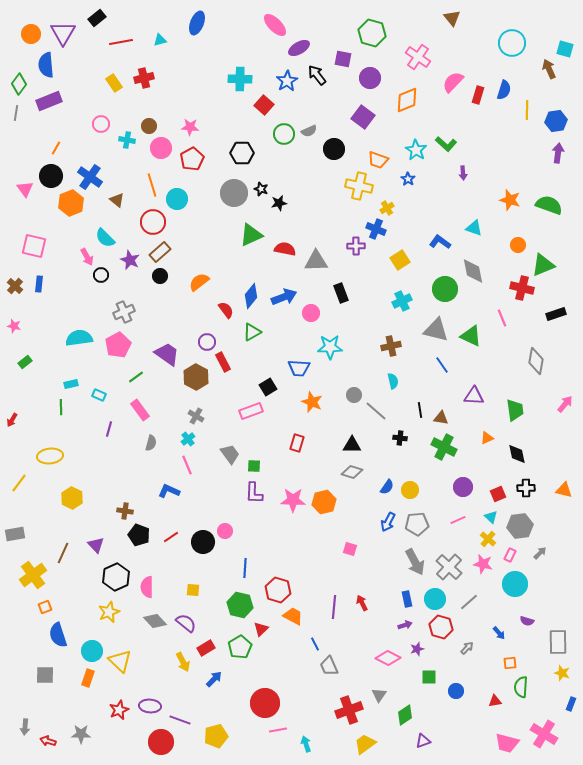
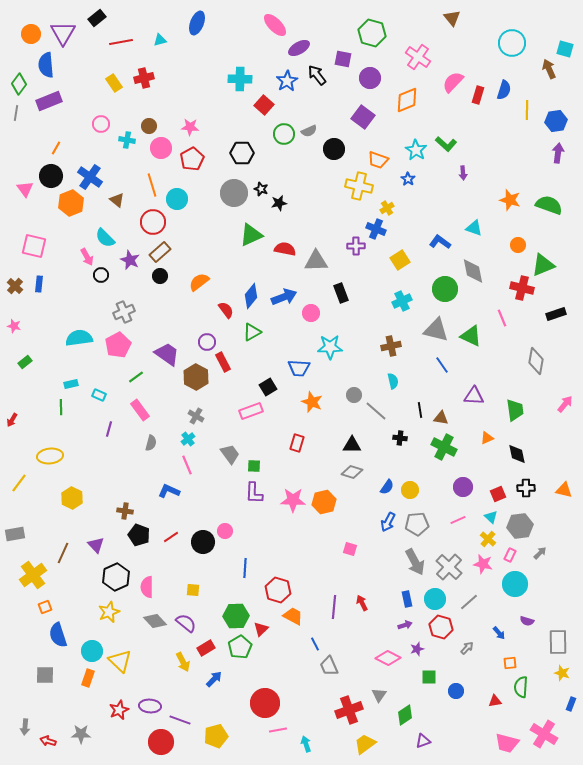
green hexagon at (240, 605): moved 4 px left, 11 px down; rotated 15 degrees counterclockwise
